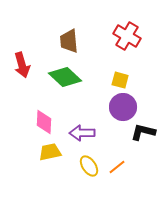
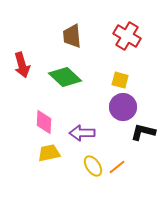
brown trapezoid: moved 3 px right, 5 px up
yellow trapezoid: moved 1 px left, 1 px down
yellow ellipse: moved 4 px right
